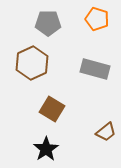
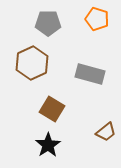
gray rectangle: moved 5 px left, 5 px down
black star: moved 2 px right, 4 px up
